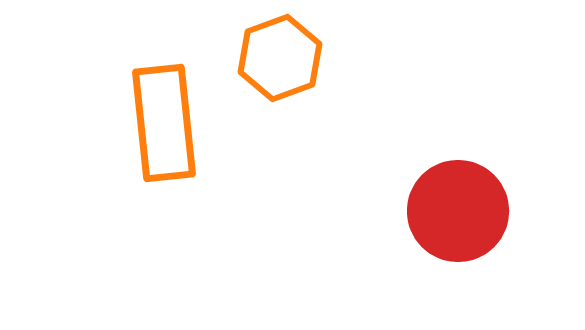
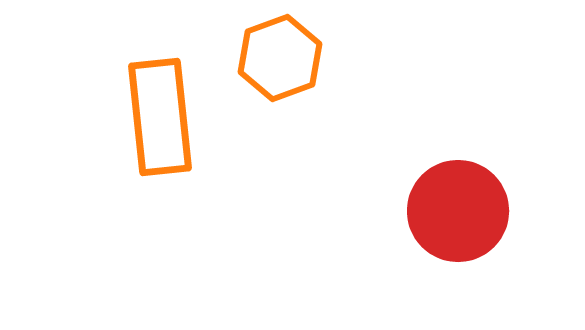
orange rectangle: moved 4 px left, 6 px up
